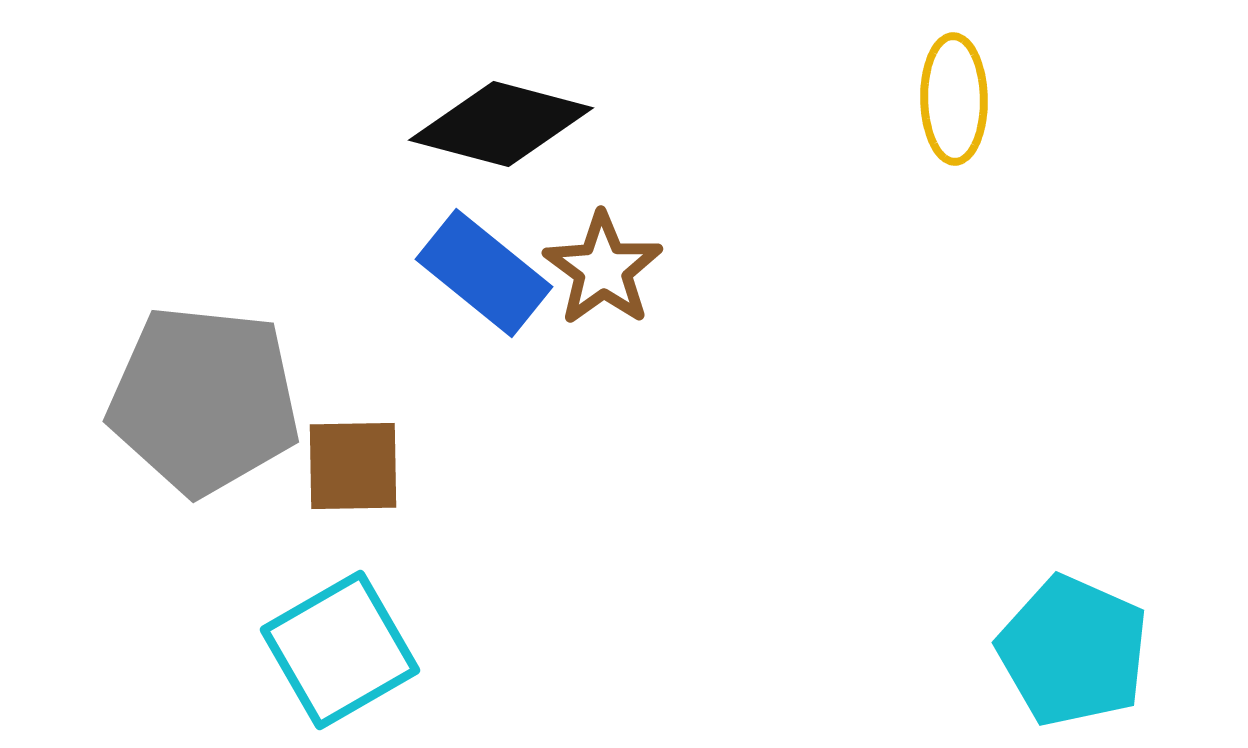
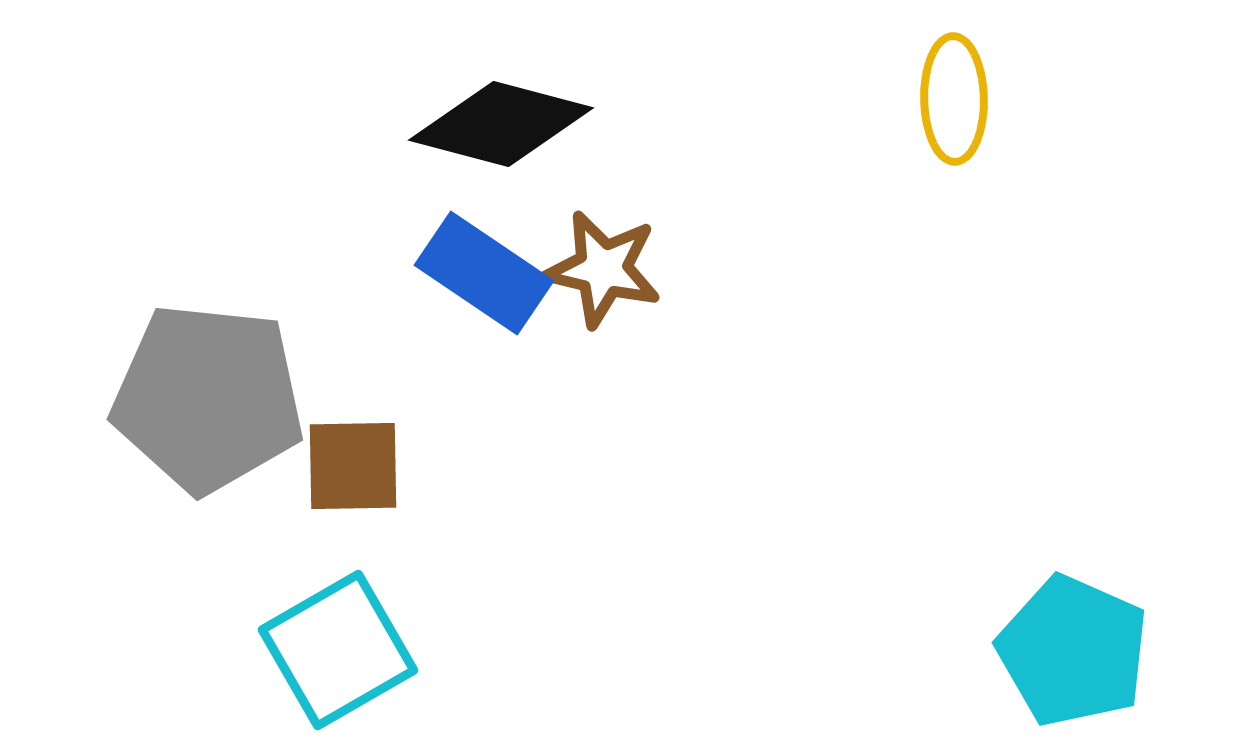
brown star: rotated 23 degrees counterclockwise
blue rectangle: rotated 5 degrees counterclockwise
gray pentagon: moved 4 px right, 2 px up
cyan square: moved 2 px left
